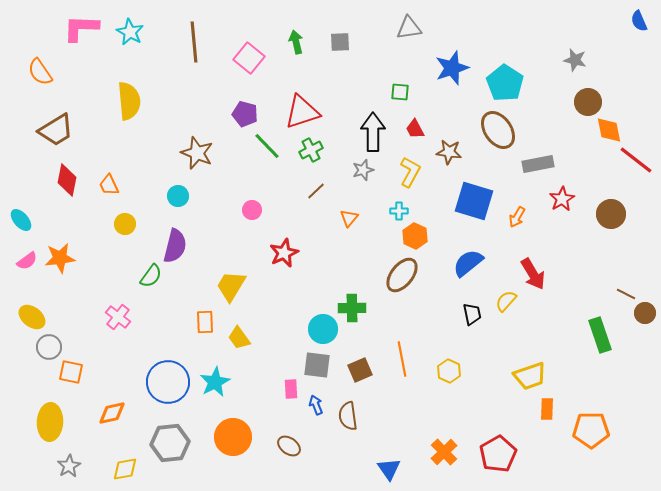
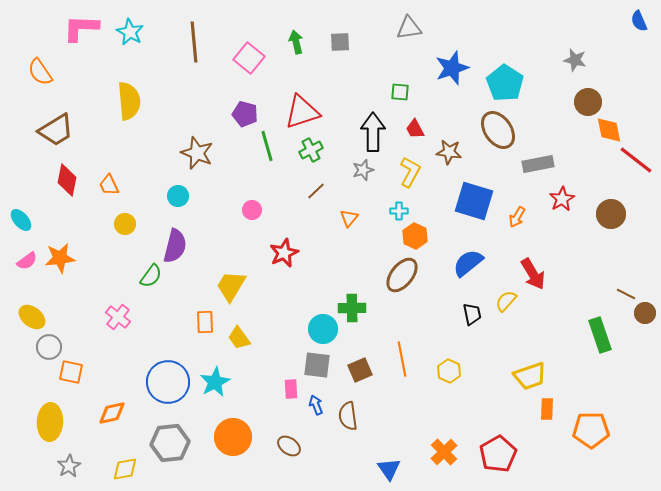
green line at (267, 146): rotated 28 degrees clockwise
